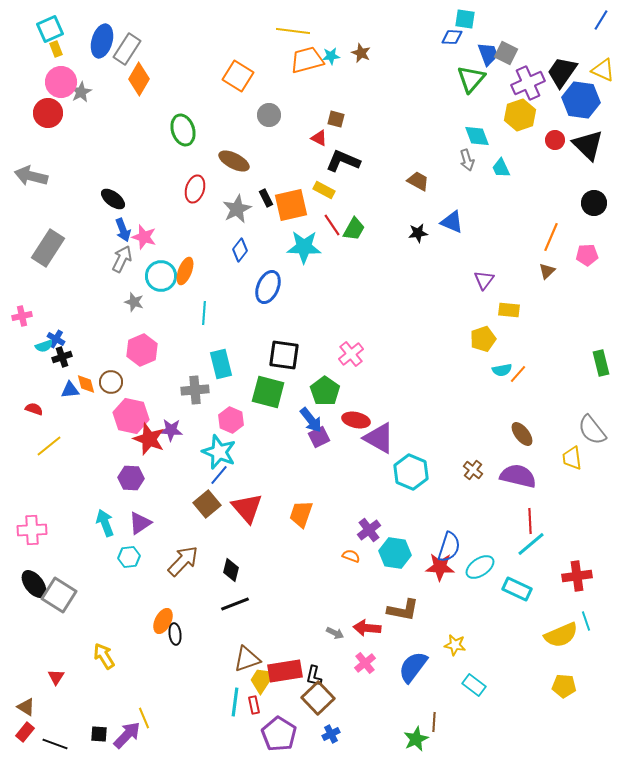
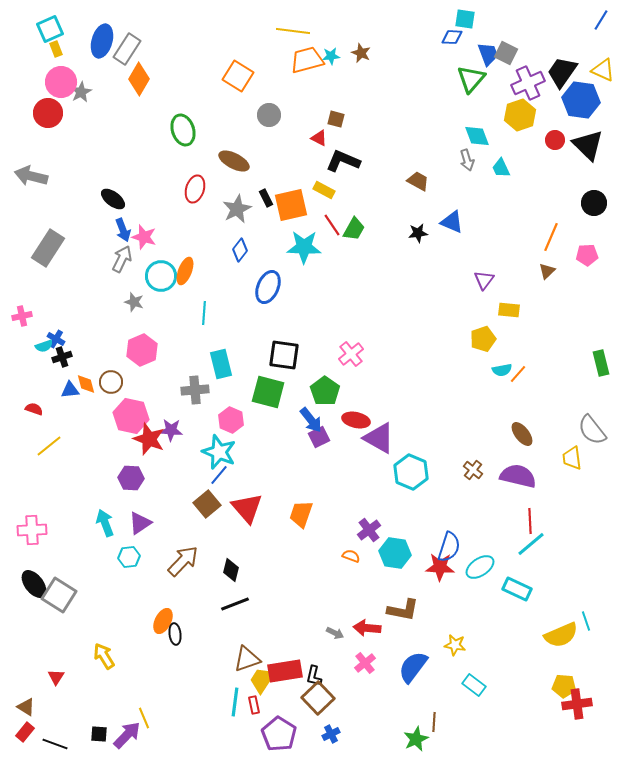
red cross at (577, 576): moved 128 px down
